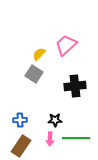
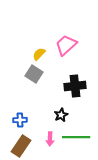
black star: moved 6 px right, 5 px up; rotated 24 degrees counterclockwise
green line: moved 1 px up
